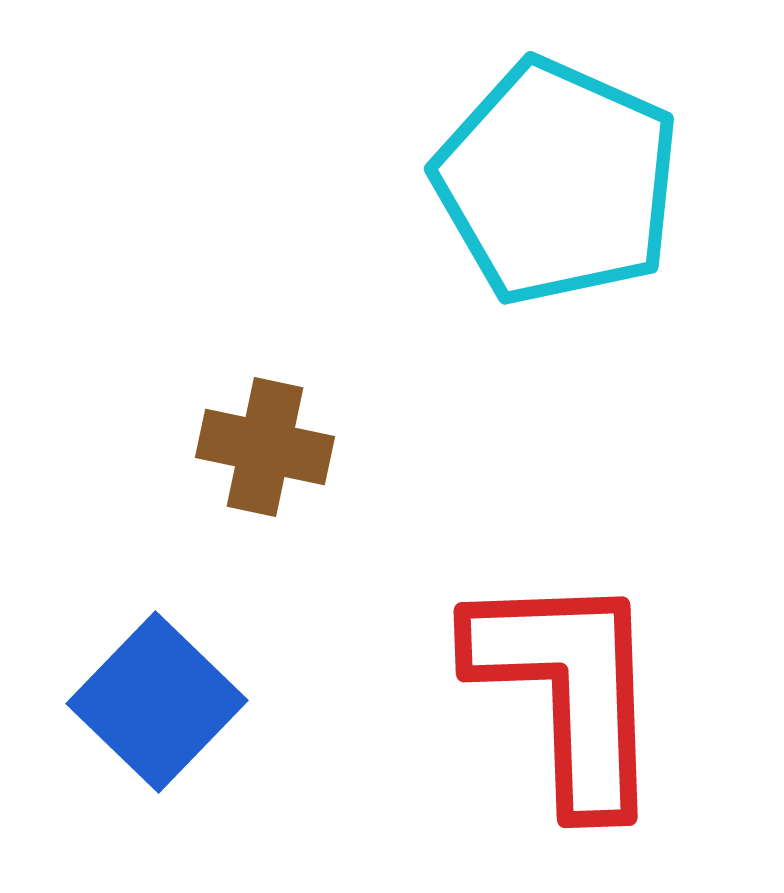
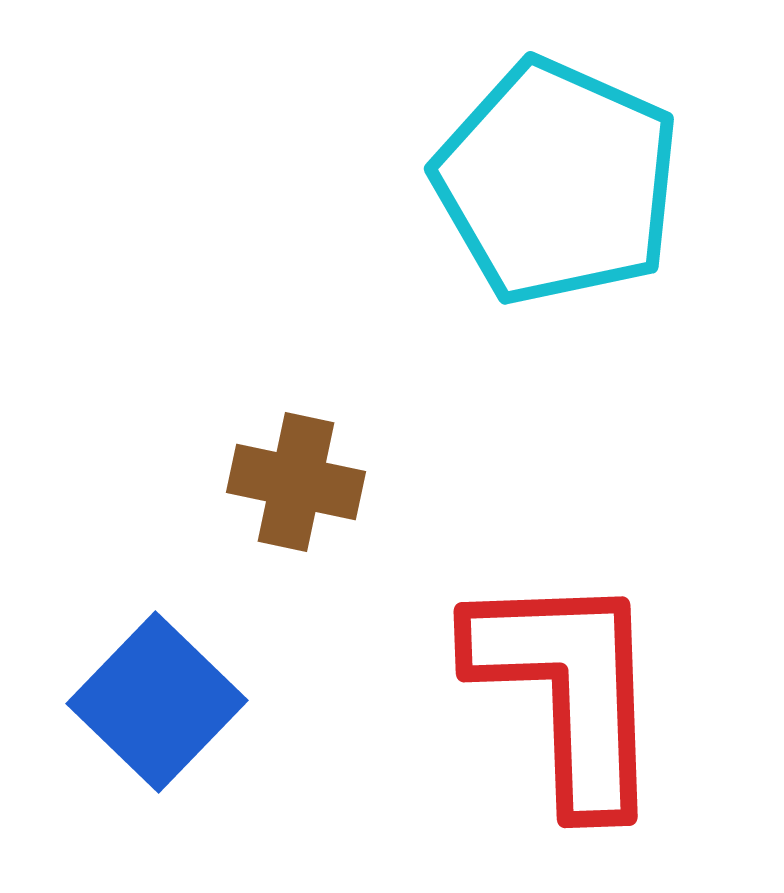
brown cross: moved 31 px right, 35 px down
